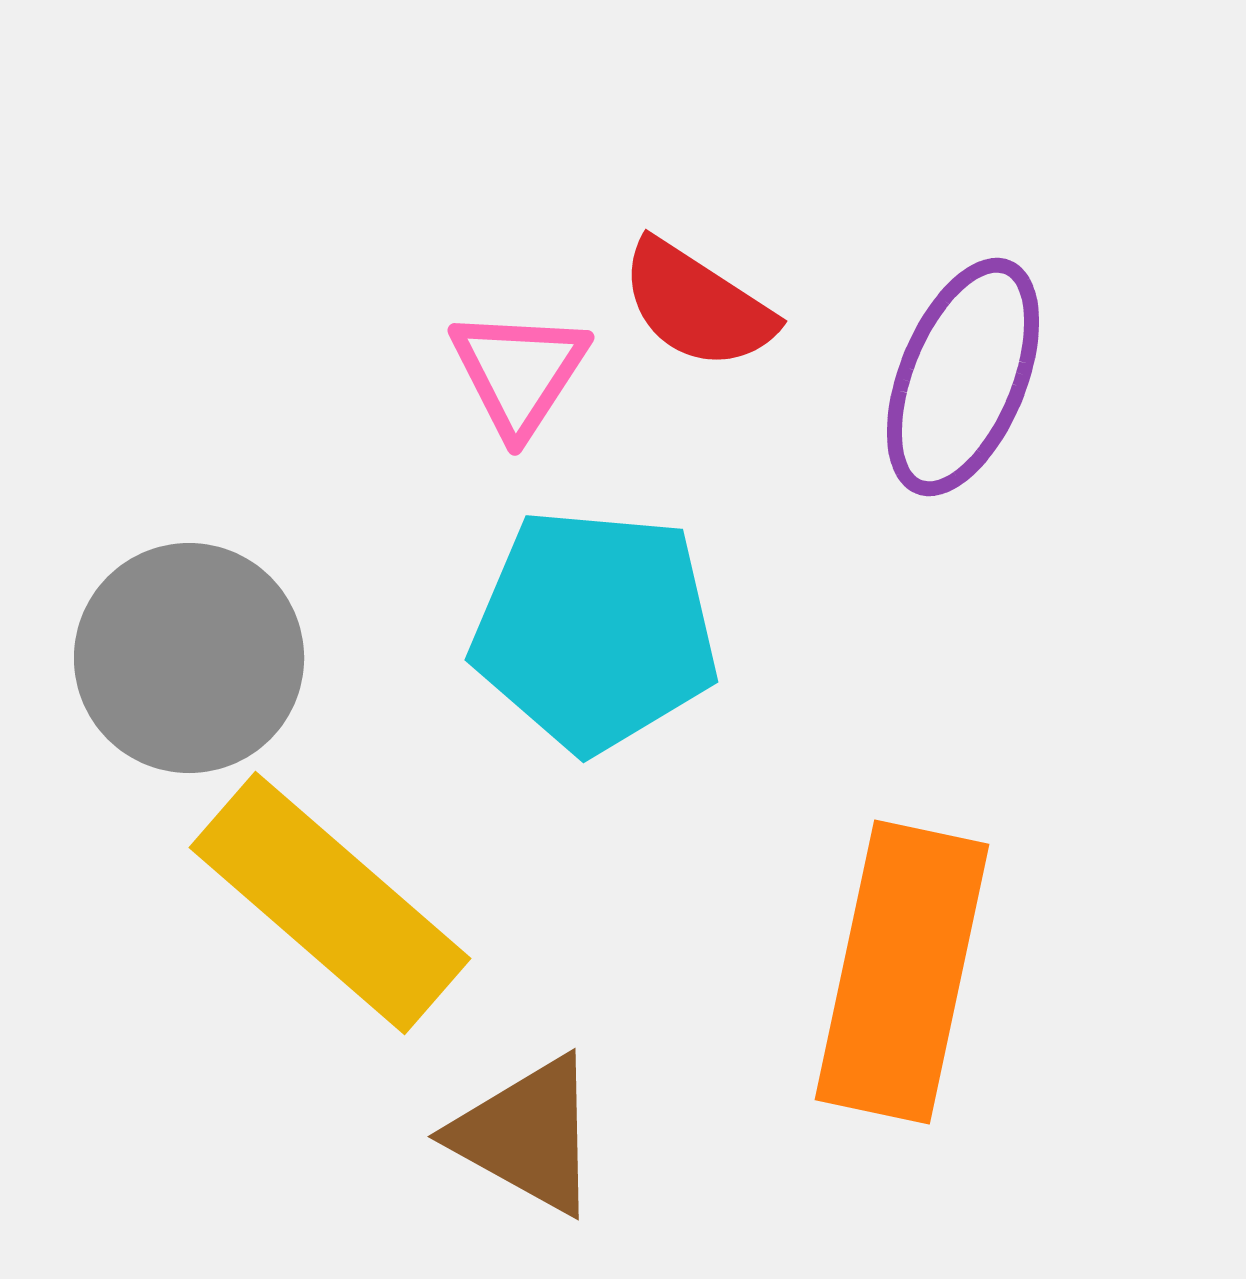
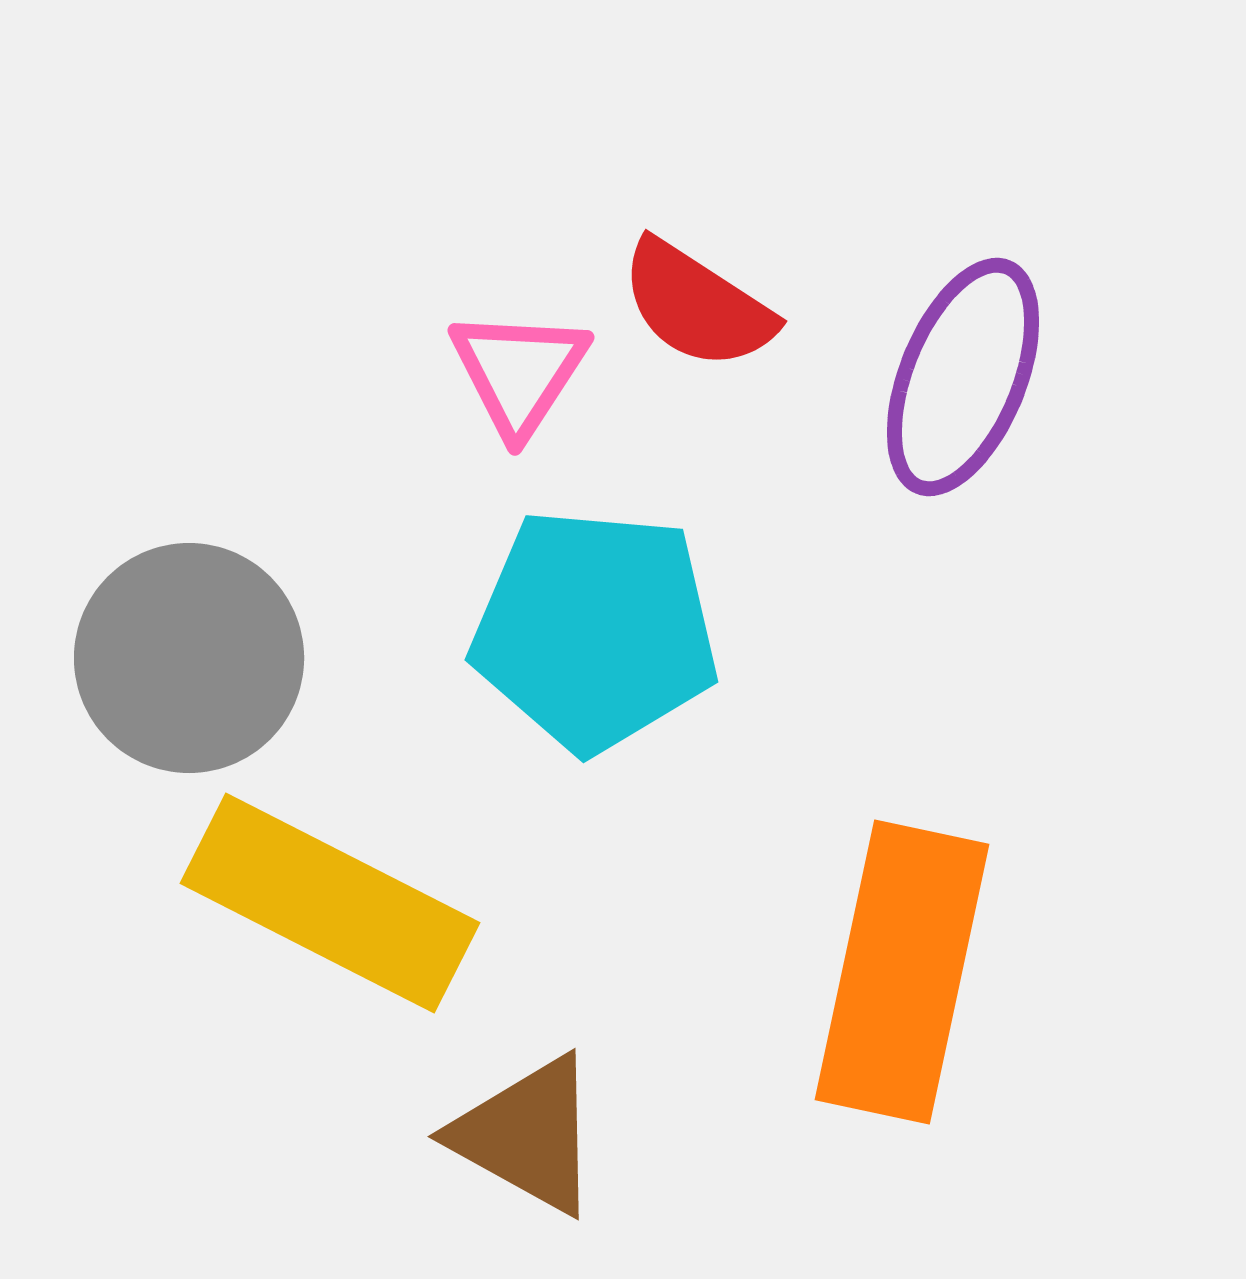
yellow rectangle: rotated 14 degrees counterclockwise
